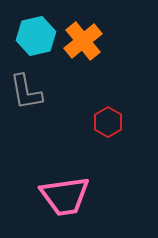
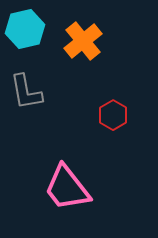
cyan hexagon: moved 11 px left, 7 px up
red hexagon: moved 5 px right, 7 px up
pink trapezoid: moved 2 px right, 8 px up; rotated 60 degrees clockwise
